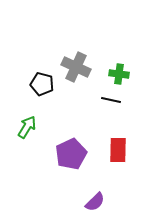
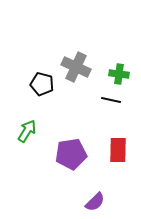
green arrow: moved 4 px down
purple pentagon: rotated 16 degrees clockwise
